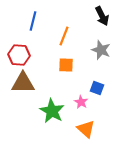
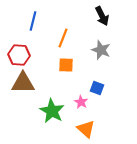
orange line: moved 1 px left, 2 px down
